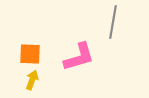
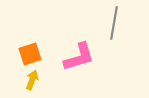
gray line: moved 1 px right, 1 px down
orange square: rotated 20 degrees counterclockwise
